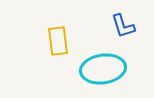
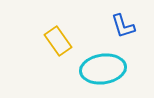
yellow rectangle: rotated 28 degrees counterclockwise
